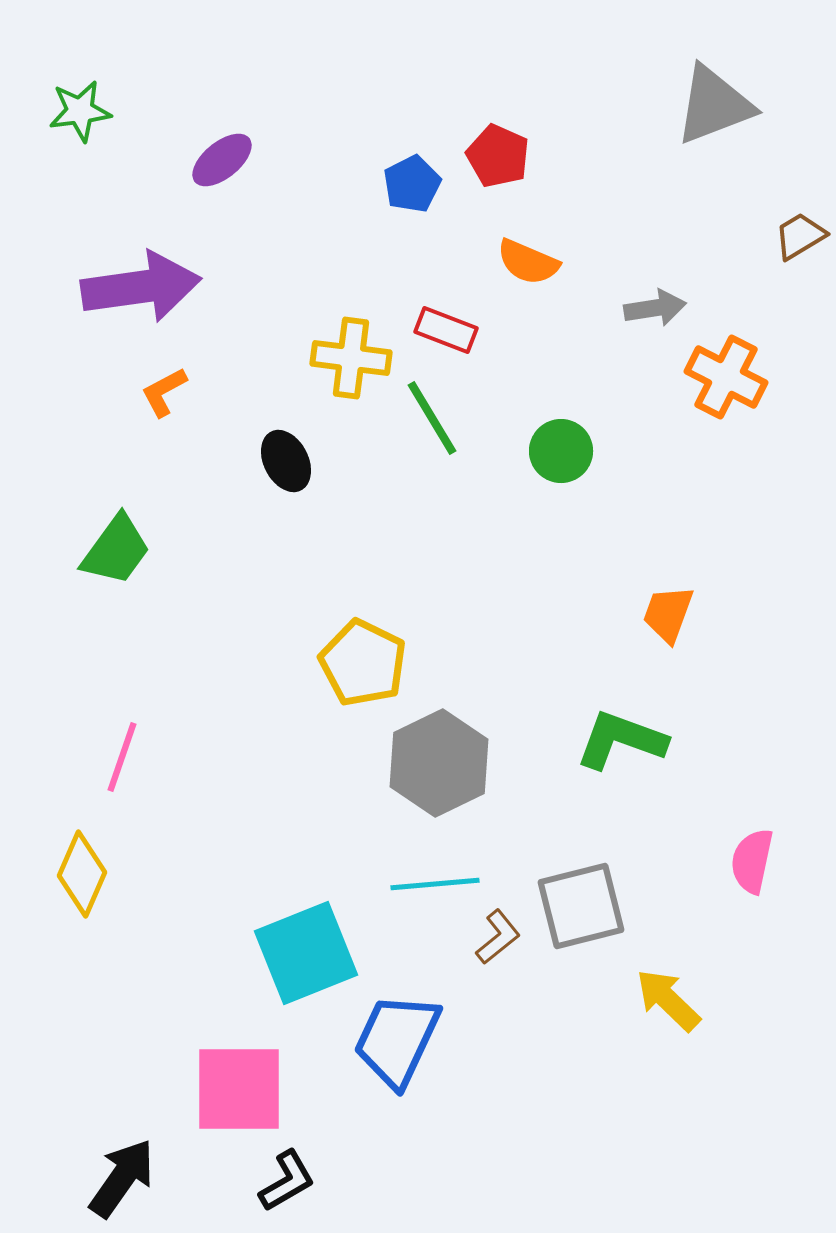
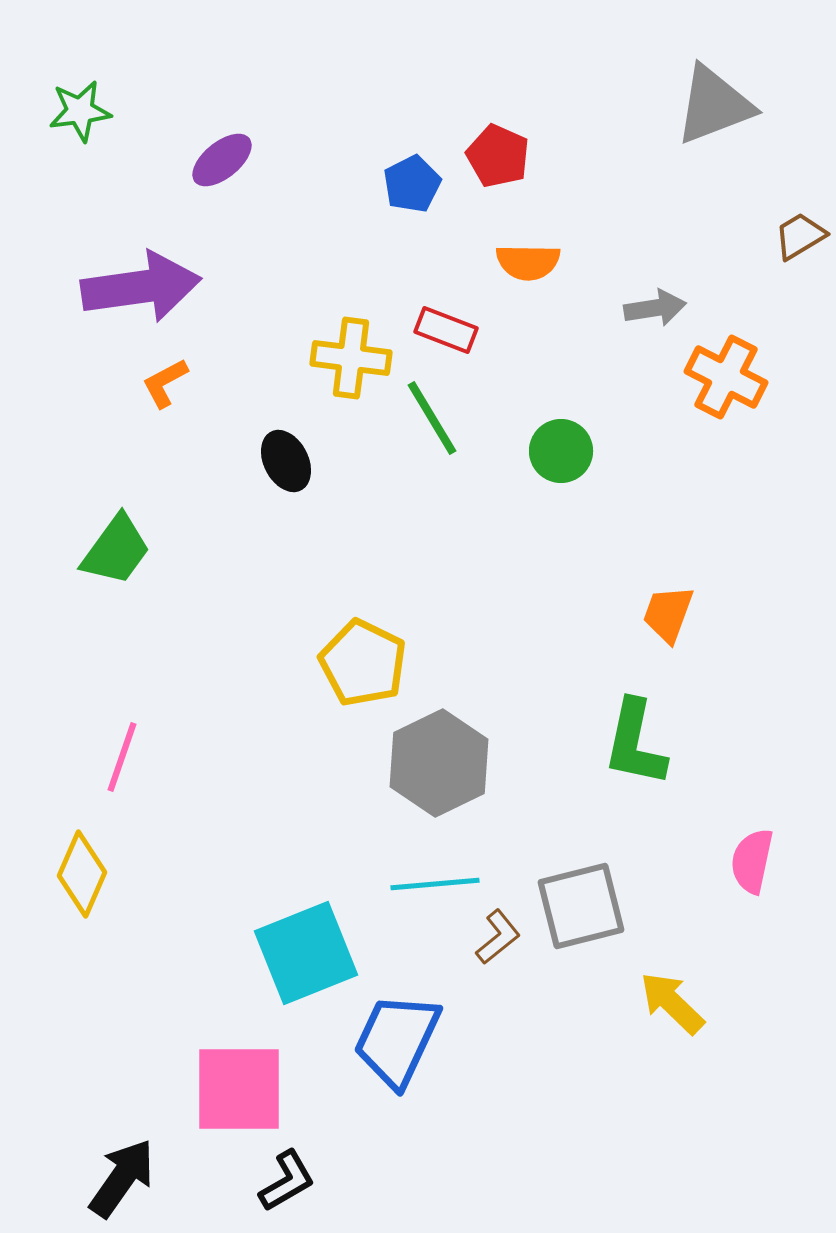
orange semicircle: rotated 22 degrees counterclockwise
orange L-shape: moved 1 px right, 9 px up
green L-shape: moved 14 px right, 3 px down; rotated 98 degrees counterclockwise
yellow arrow: moved 4 px right, 3 px down
